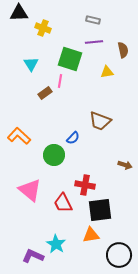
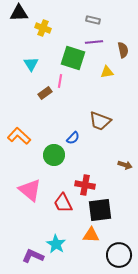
green square: moved 3 px right, 1 px up
orange triangle: rotated 12 degrees clockwise
